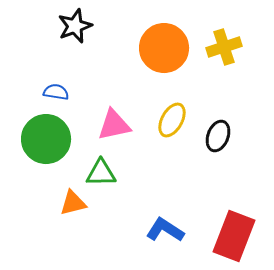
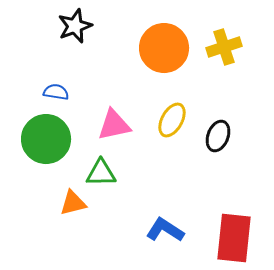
red rectangle: moved 2 px down; rotated 15 degrees counterclockwise
